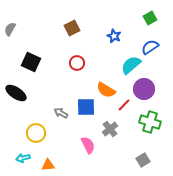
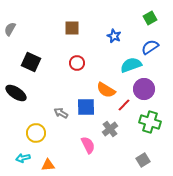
brown square: rotated 28 degrees clockwise
cyan semicircle: rotated 20 degrees clockwise
